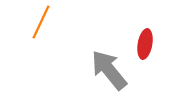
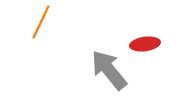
red ellipse: rotated 72 degrees clockwise
